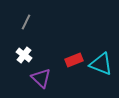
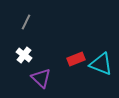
red rectangle: moved 2 px right, 1 px up
